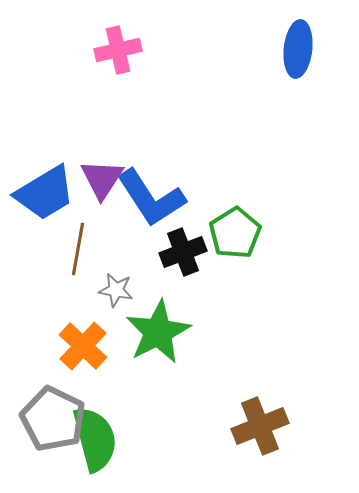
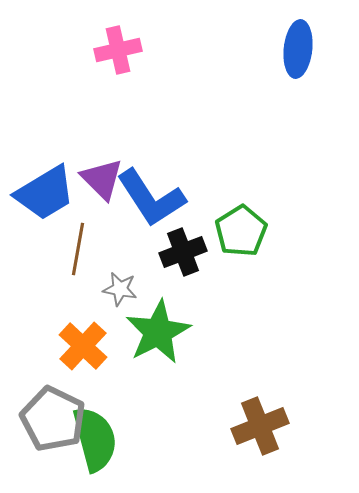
purple triangle: rotated 18 degrees counterclockwise
green pentagon: moved 6 px right, 2 px up
gray star: moved 4 px right, 1 px up
